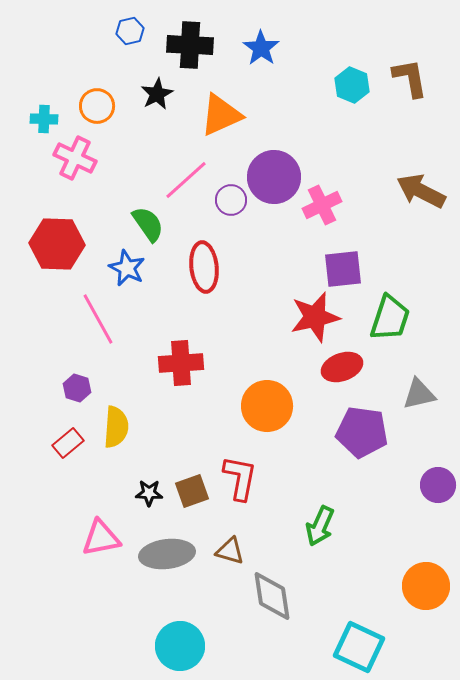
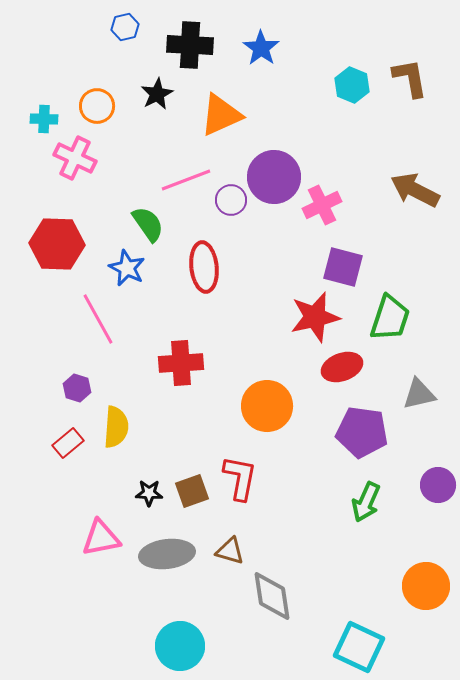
blue hexagon at (130, 31): moved 5 px left, 4 px up
pink line at (186, 180): rotated 21 degrees clockwise
brown arrow at (421, 191): moved 6 px left, 1 px up
purple square at (343, 269): moved 2 px up; rotated 21 degrees clockwise
green arrow at (320, 526): moved 46 px right, 24 px up
